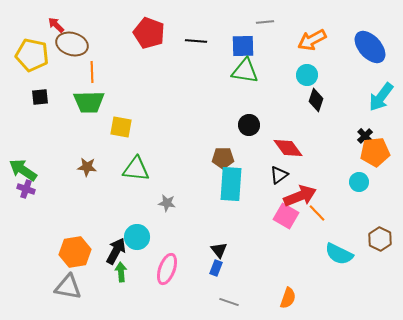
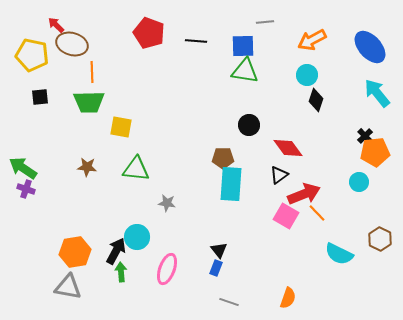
cyan arrow at (381, 97): moved 4 px left, 4 px up; rotated 104 degrees clockwise
green arrow at (23, 170): moved 2 px up
red arrow at (300, 196): moved 4 px right, 2 px up
